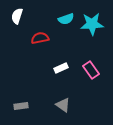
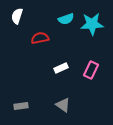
pink rectangle: rotated 60 degrees clockwise
